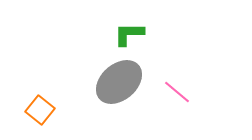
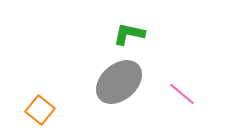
green L-shape: rotated 12 degrees clockwise
pink line: moved 5 px right, 2 px down
